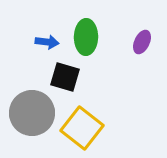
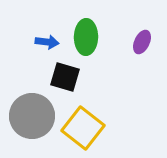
gray circle: moved 3 px down
yellow square: moved 1 px right
